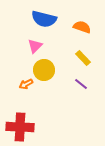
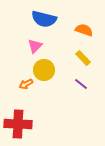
orange semicircle: moved 2 px right, 3 px down
red cross: moved 2 px left, 3 px up
